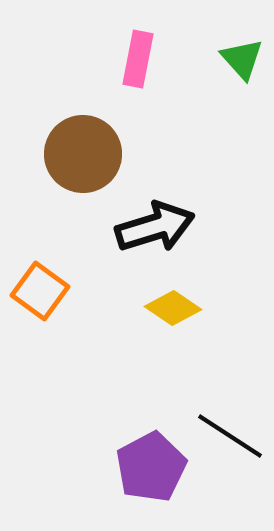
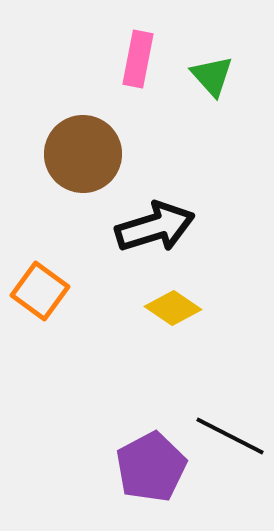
green triangle: moved 30 px left, 17 px down
black line: rotated 6 degrees counterclockwise
